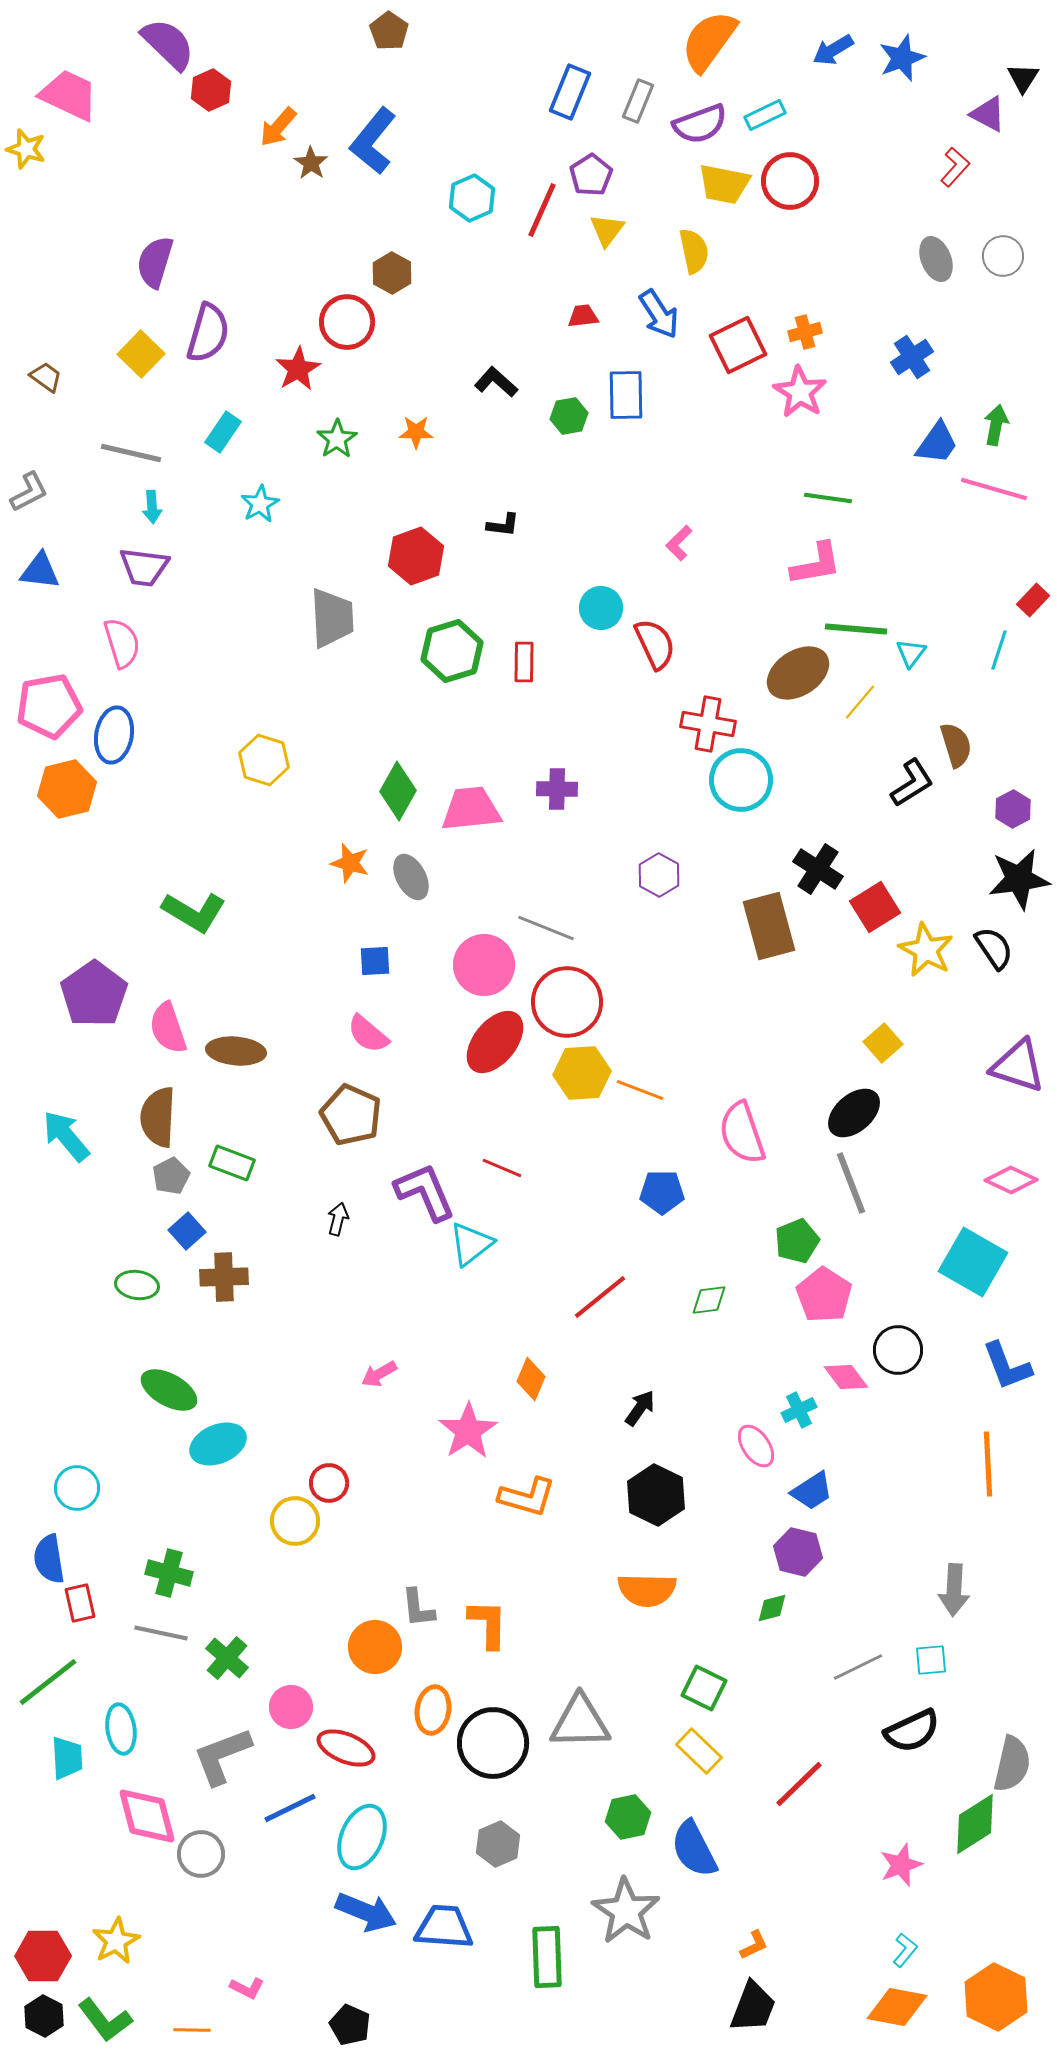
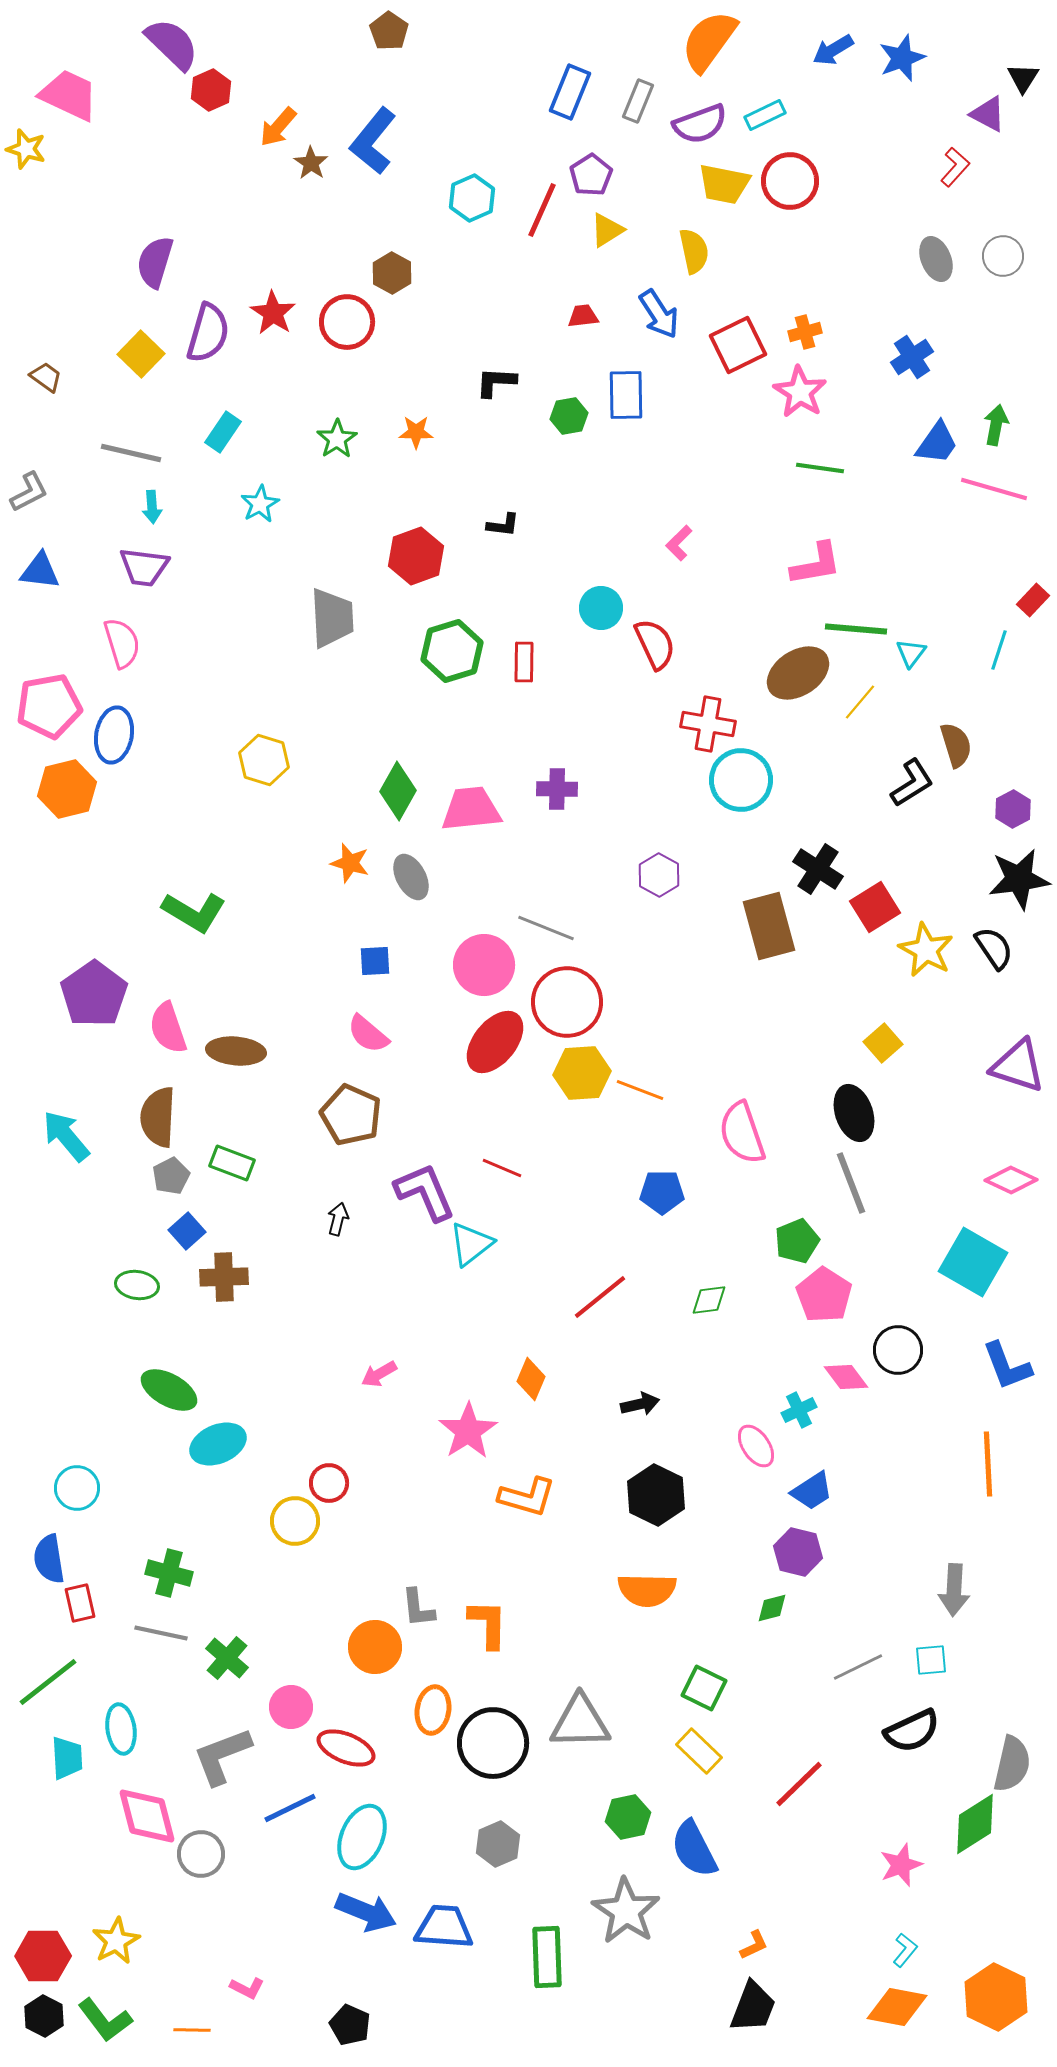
purple semicircle at (168, 44): moved 4 px right
yellow triangle at (607, 230): rotated 21 degrees clockwise
red star at (298, 369): moved 25 px left, 56 px up; rotated 9 degrees counterclockwise
black L-shape at (496, 382): rotated 39 degrees counterclockwise
green line at (828, 498): moved 8 px left, 30 px up
black ellipse at (854, 1113): rotated 68 degrees counterclockwise
black arrow at (640, 1408): moved 4 px up; rotated 42 degrees clockwise
